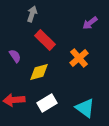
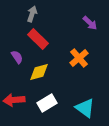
purple arrow: rotated 98 degrees counterclockwise
red rectangle: moved 7 px left, 1 px up
purple semicircle: moved 2 px right, 1 px down
